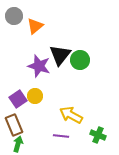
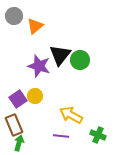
green arrow: moved 1 px right, 1 px up
